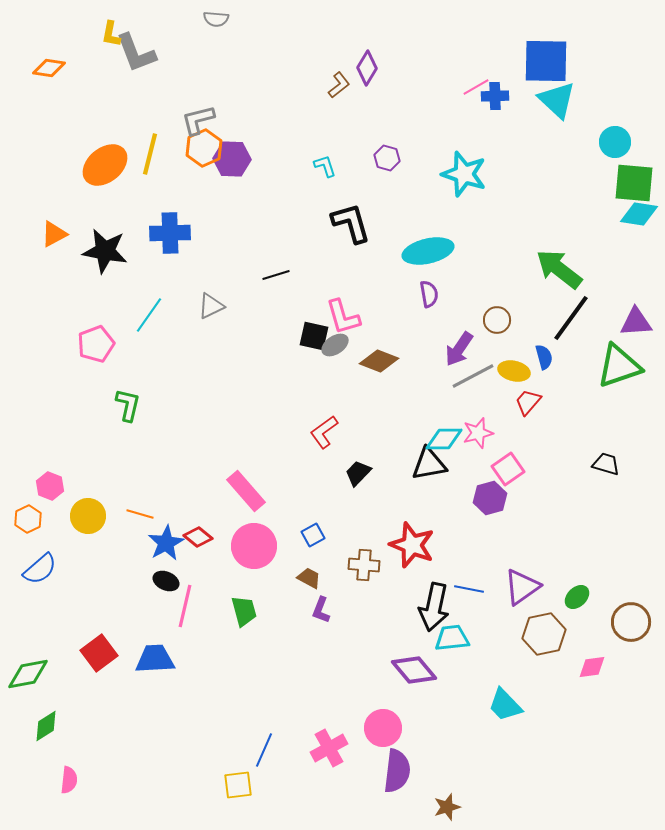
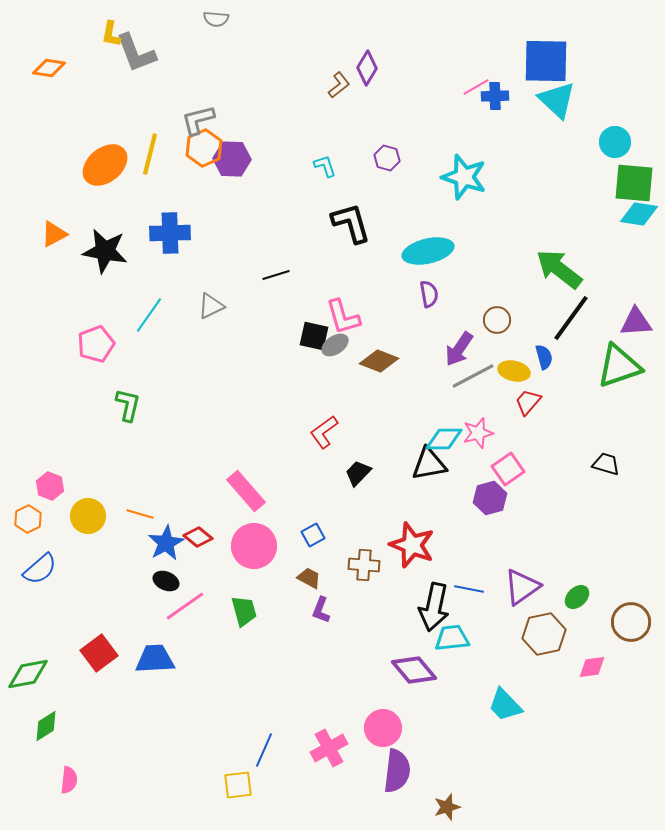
cyan star at (464, 174): moved 3 px down
pink line at (185, 606): rotated 42 degrees clockwise
